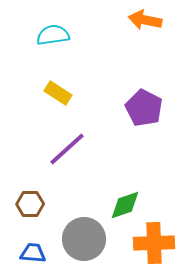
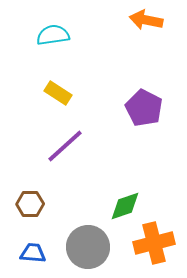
orange arrow: moved 1 px right
purple line: moved 2 px left, 3 px up
green diamond: moved 1 px down
gray circle: moved 4 px right, 8 px down
orange cross: rotated 12 degrees counterclockwise
